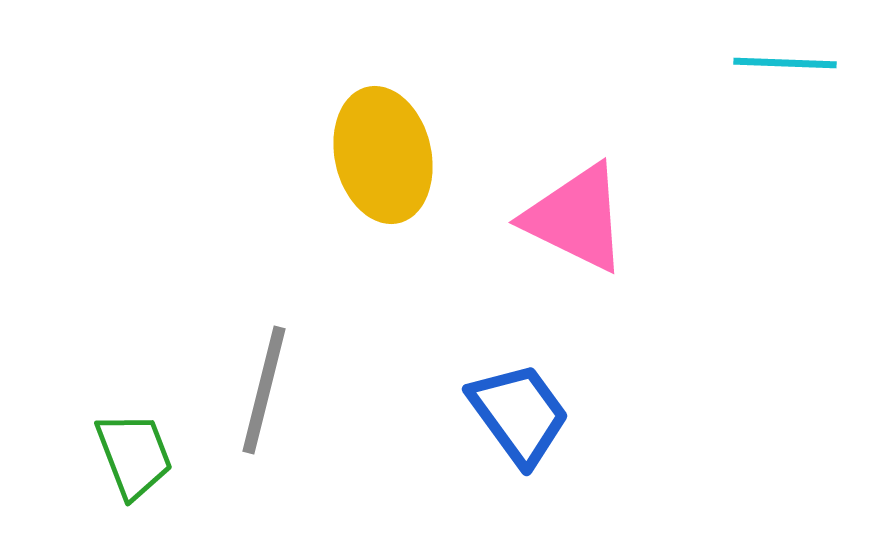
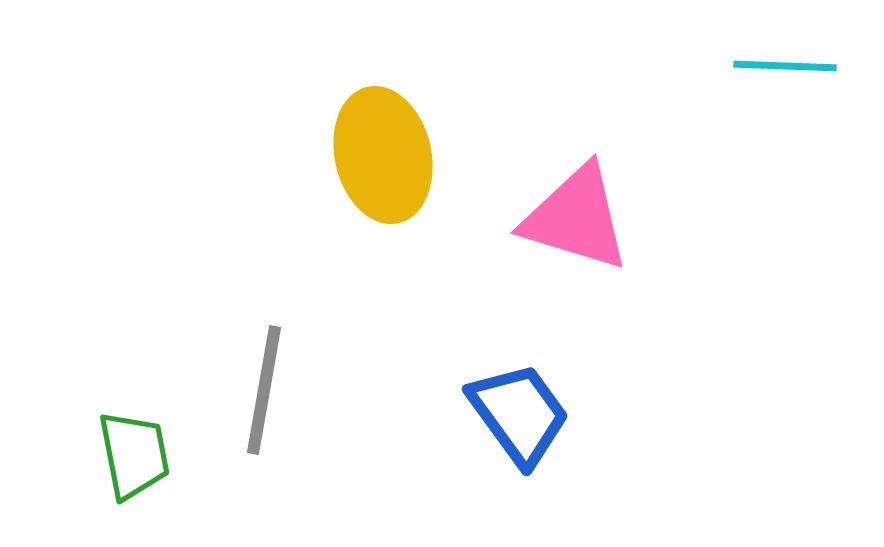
cyan line: moved 3 px down
pink triangle: rotated 9 degrees counterclockwise
gray line: rotated 4 degrees counterclockwise
green trapezoid: rotated 10 degrees clockwise
